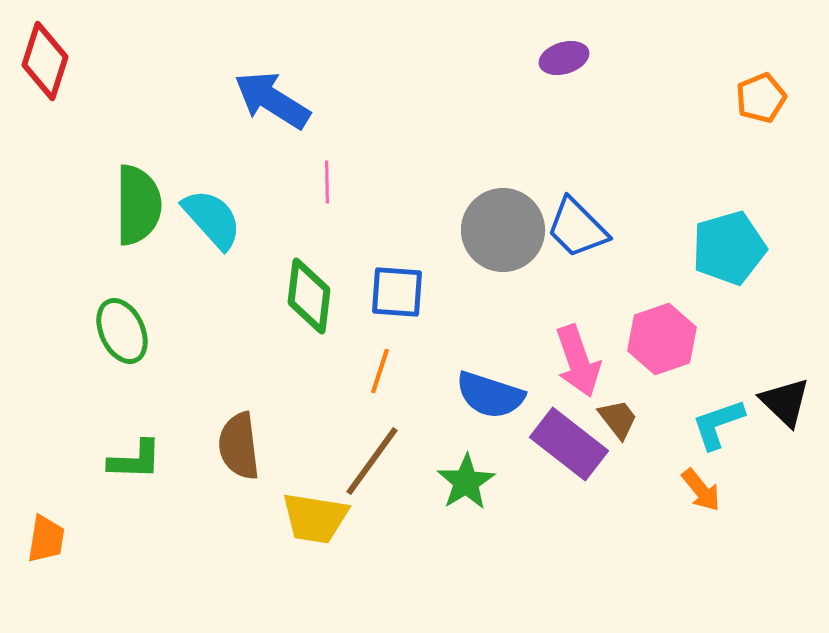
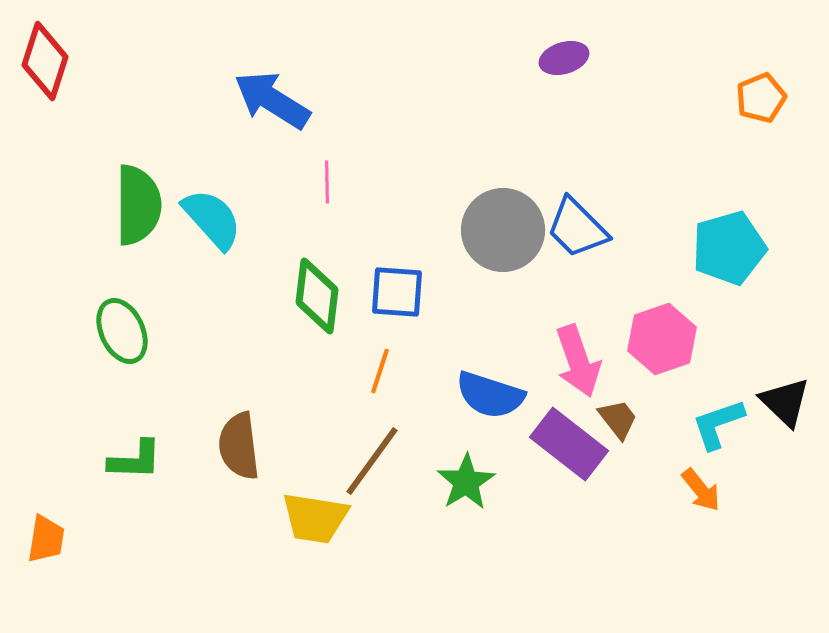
green diamond: moved 8 px right
